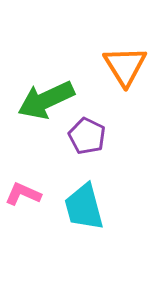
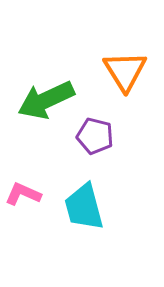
orange triangle: moved 5 px down
purple pentagon: moved 8 px right; rotated 12 degrees counterclockwise
